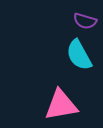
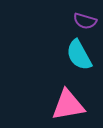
pink triangle: moved 7 px right
